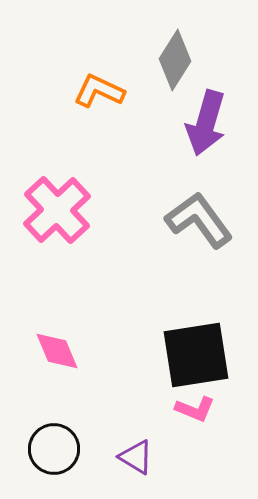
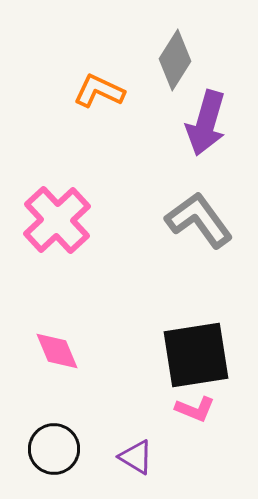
pink cross: moved 10 px down
